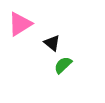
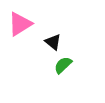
black triangle: moved 1 px right, 1 px up
